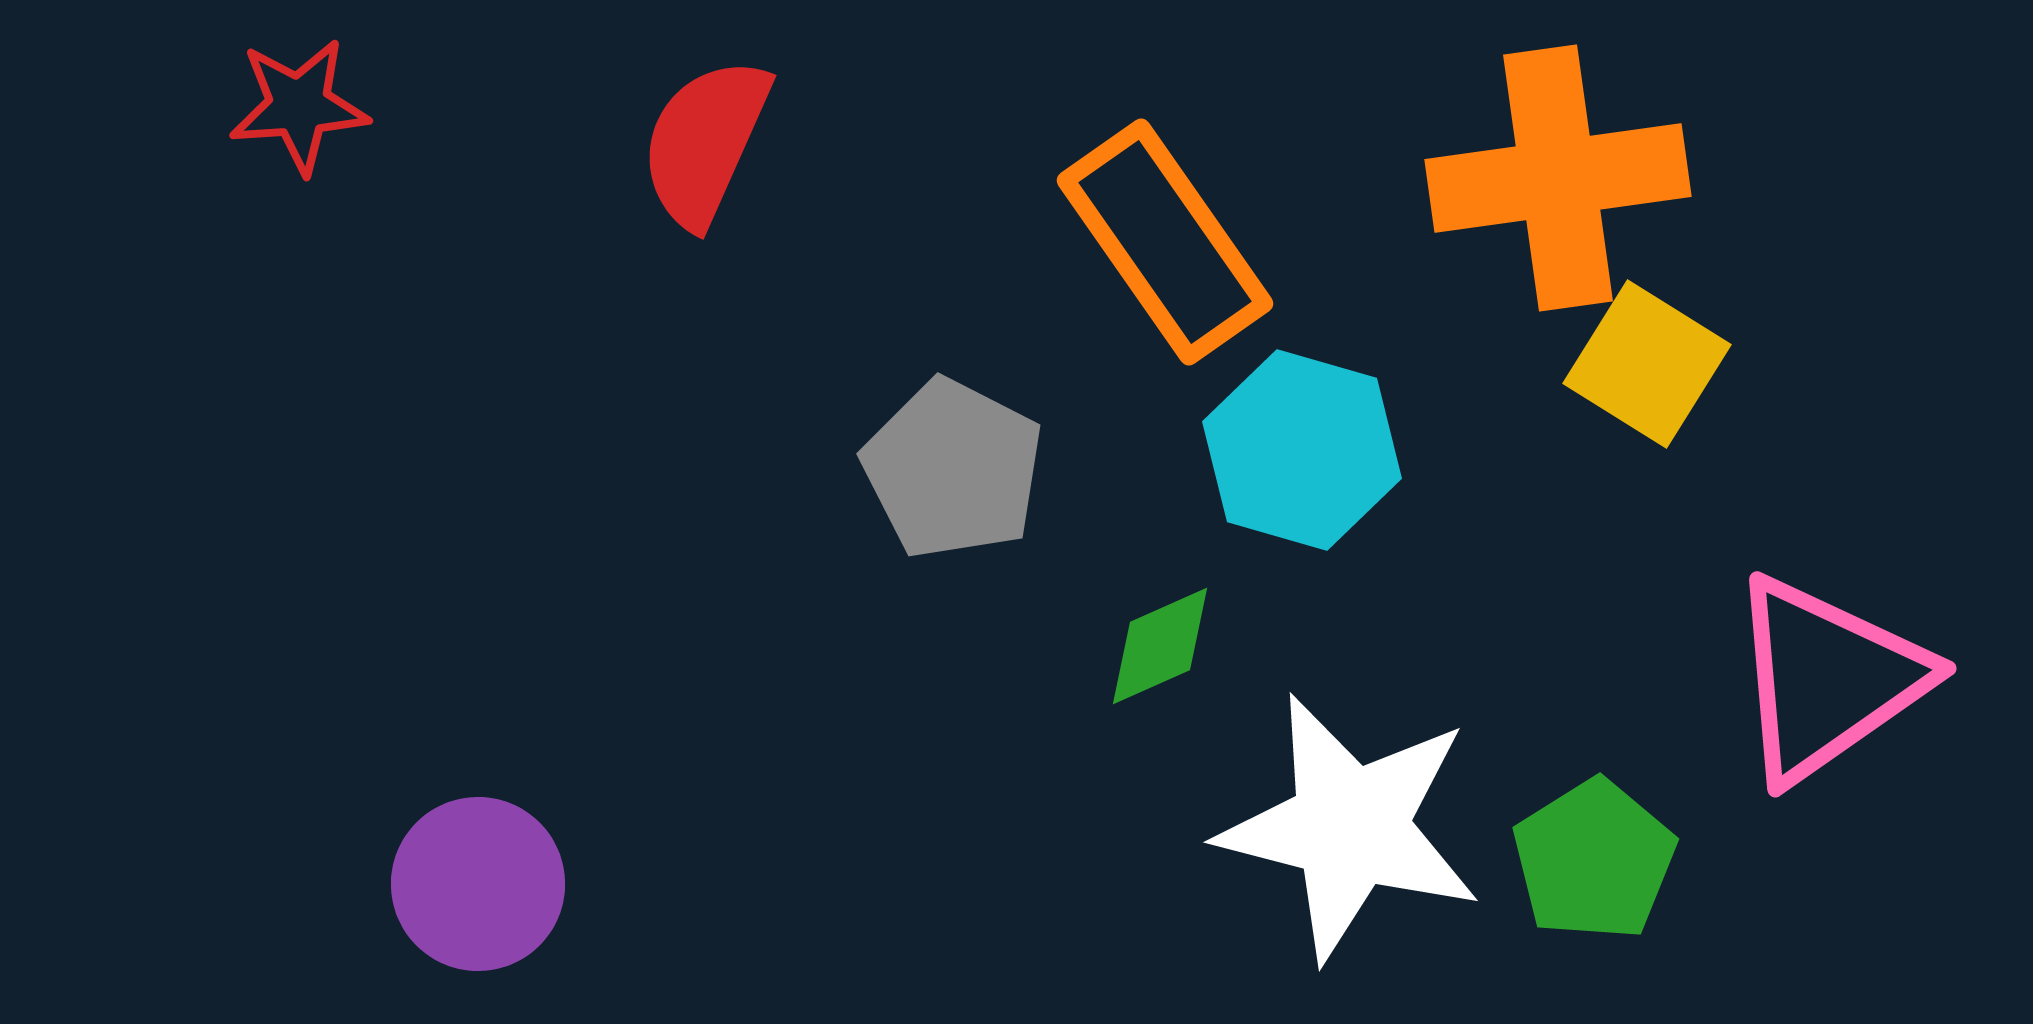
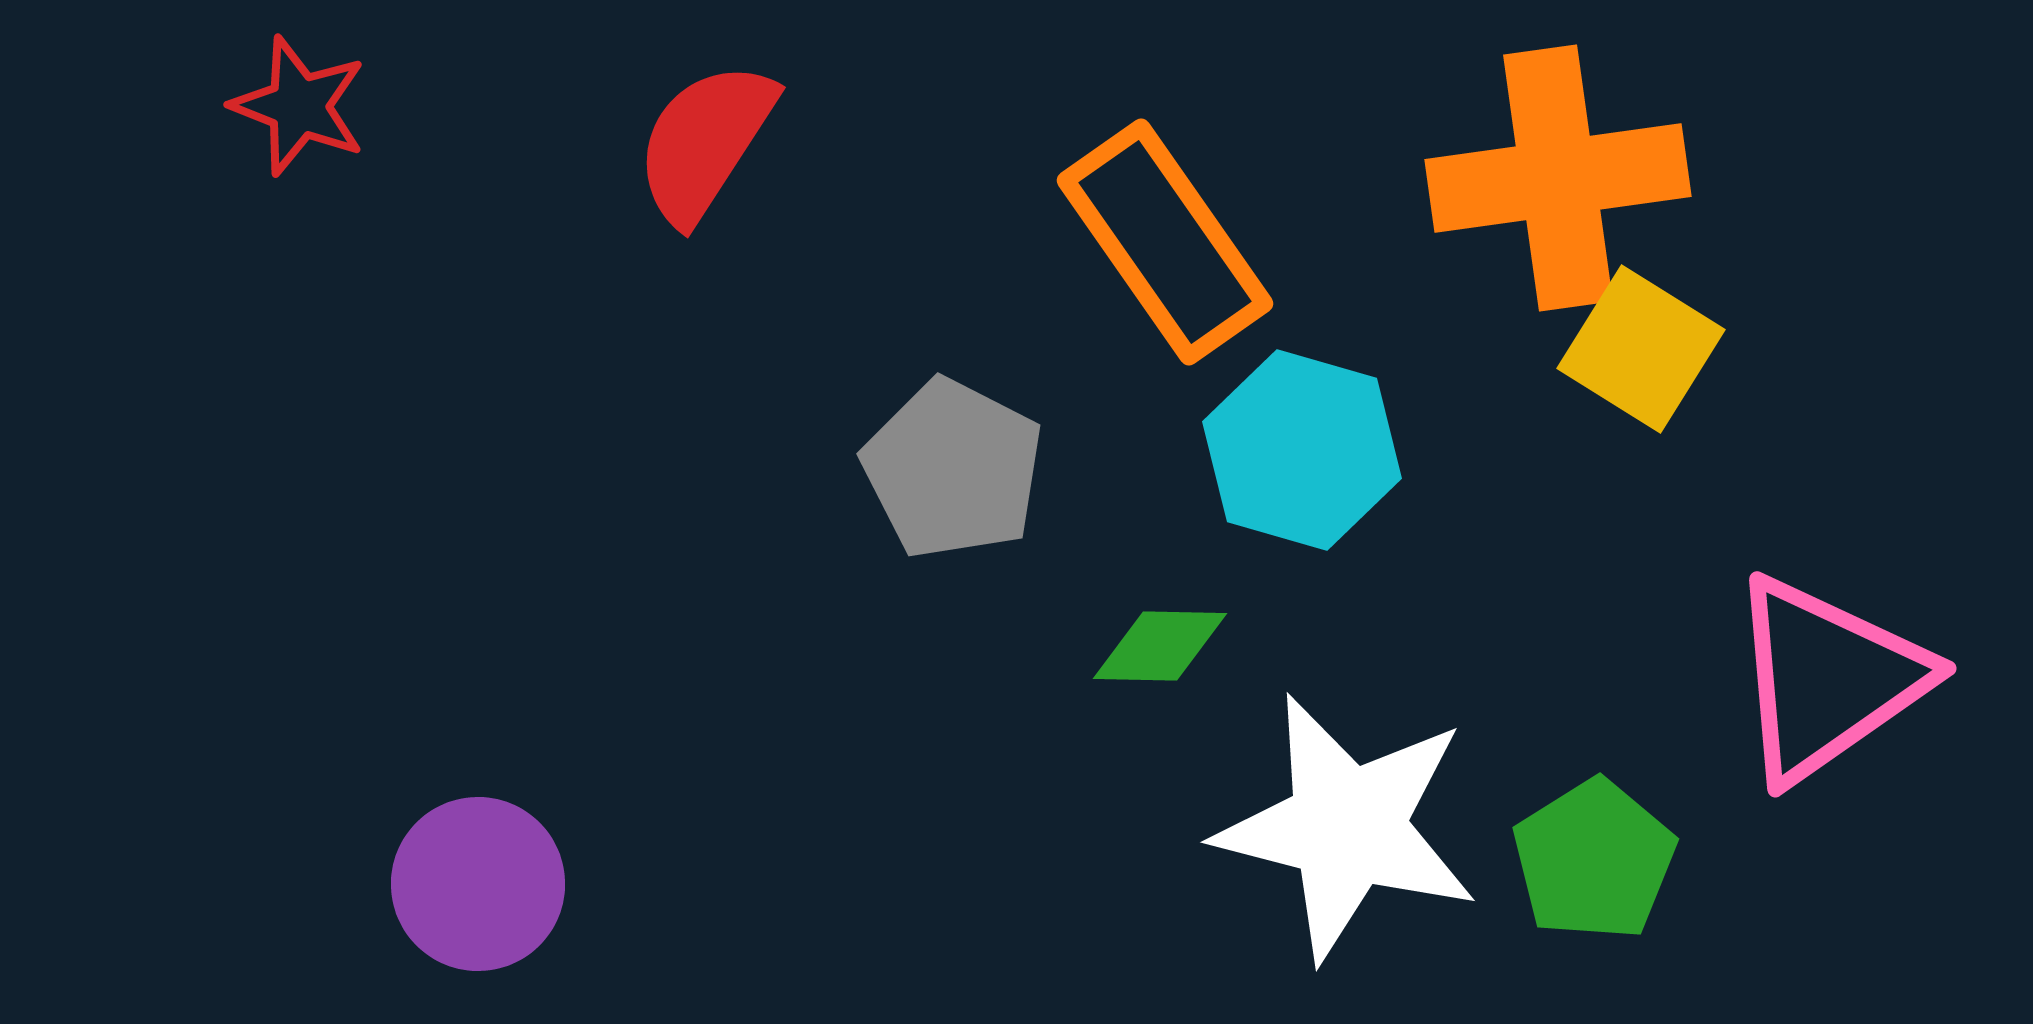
red star: rotated 25 degrees clockwise
red semicircle: rotated 9 degrees clockwise
yellow square: moved 6 px left, 15 px up
green diamond: rotated 25 degrees clockwise
white star: moved 3 px left
